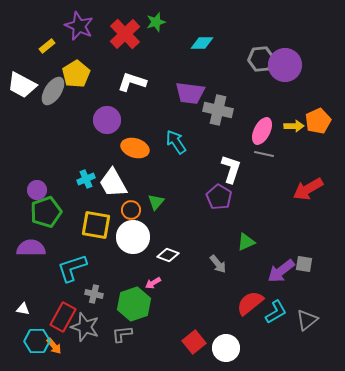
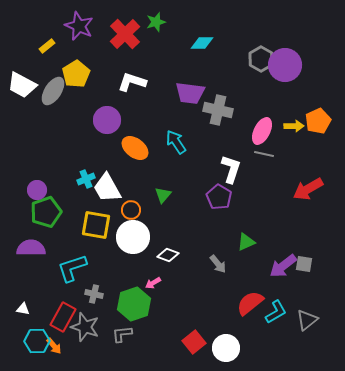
gray hexagon at (261, 59): rotated 25 degrees counterclockwise
orange ellipse at (135, 148): rotated 20 degrees clockwise
white trapezoid at (113, 183): moved 6 px left, 5 px down
green triangle at (156, 202): moved 7 px right, 7 px up
purple arrow at (281, 271): moved 2 px right, 5 px up
